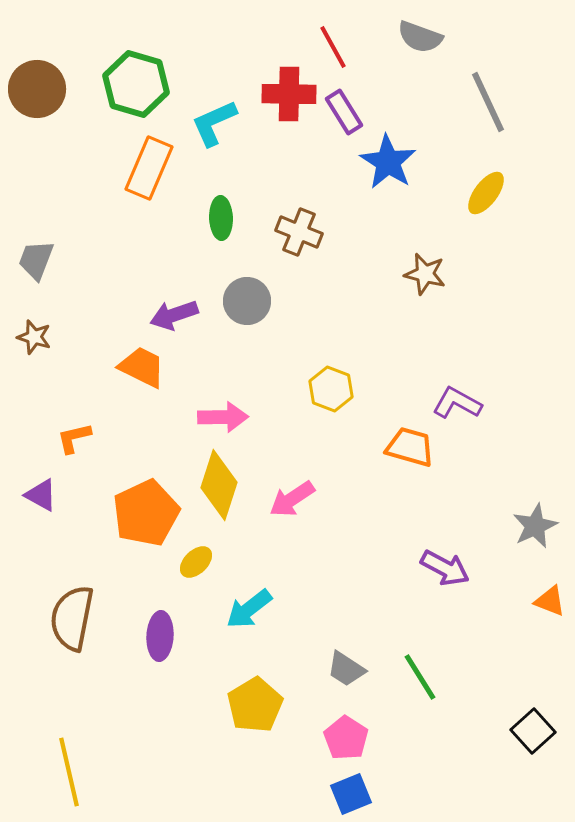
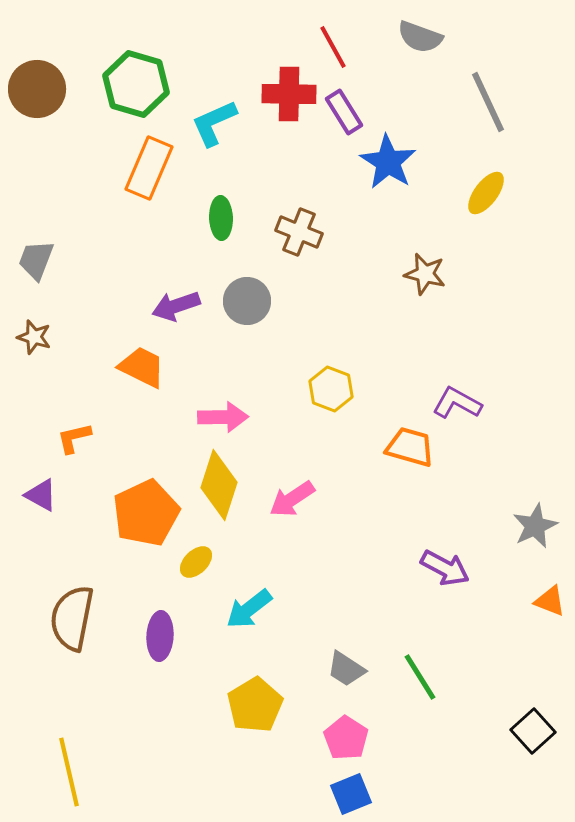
purple arrow at (174, 315): moved 2 px right, 9 px up
